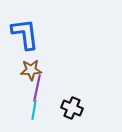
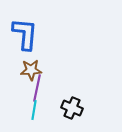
blue L-shape: rotated 12 degrees clockwise
